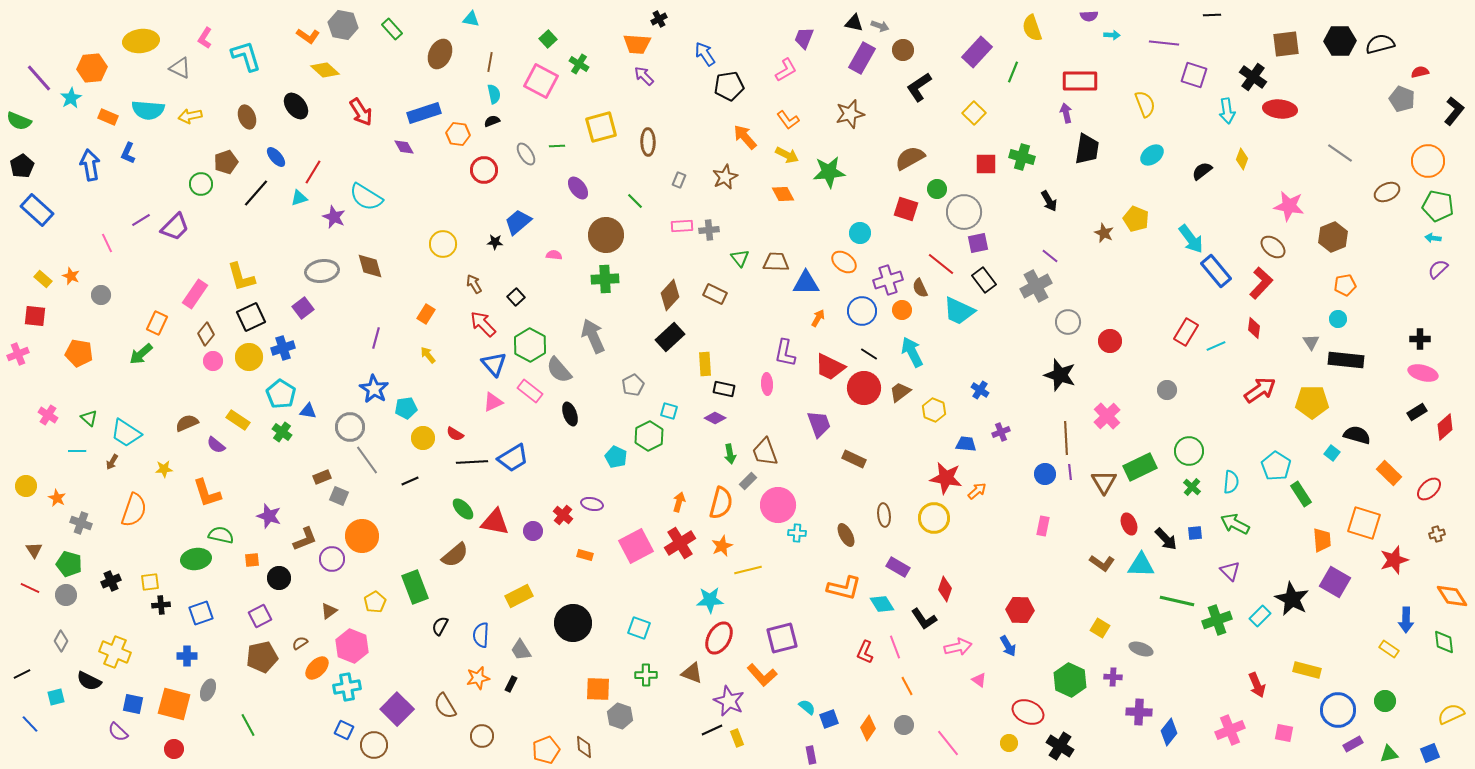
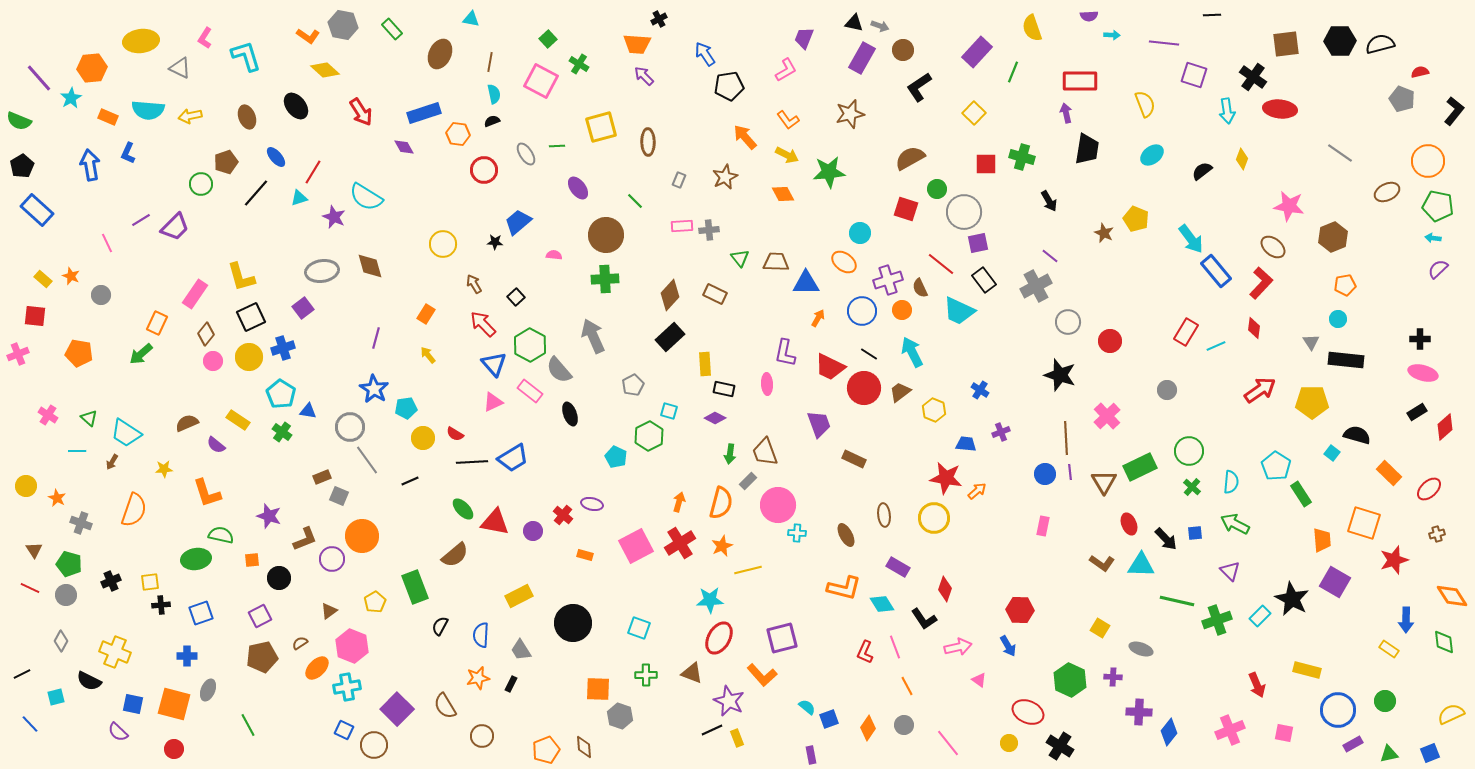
green arrow at (730, 454): rotated 18 degrees clockwise
